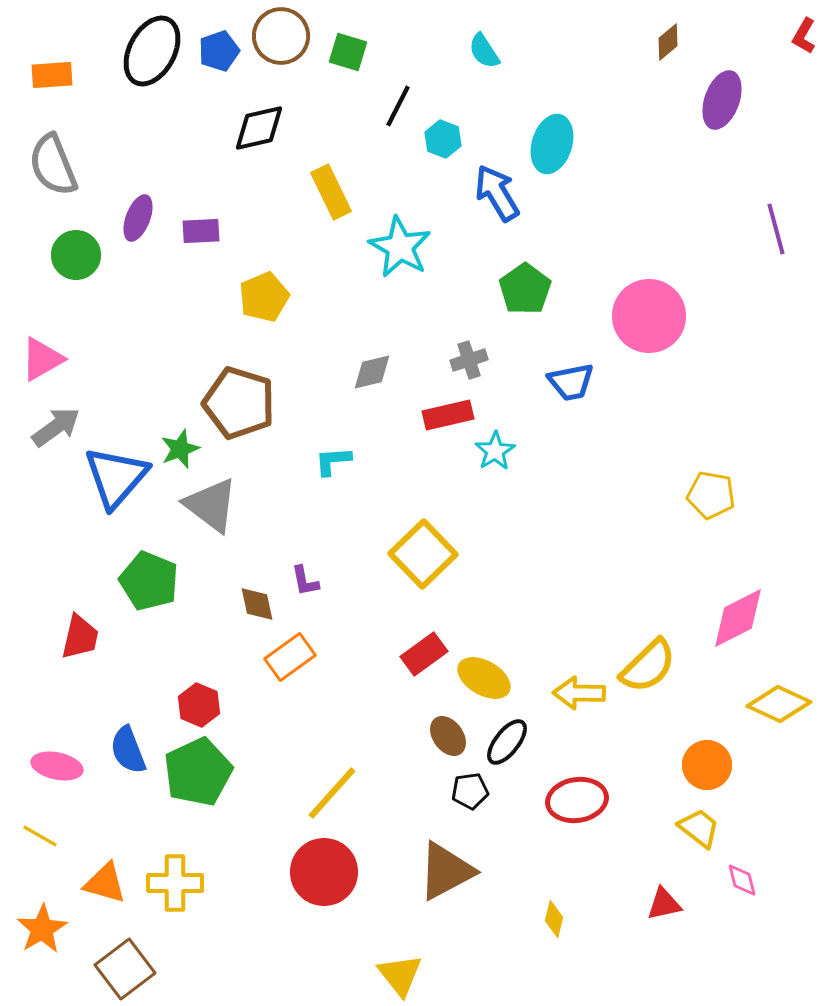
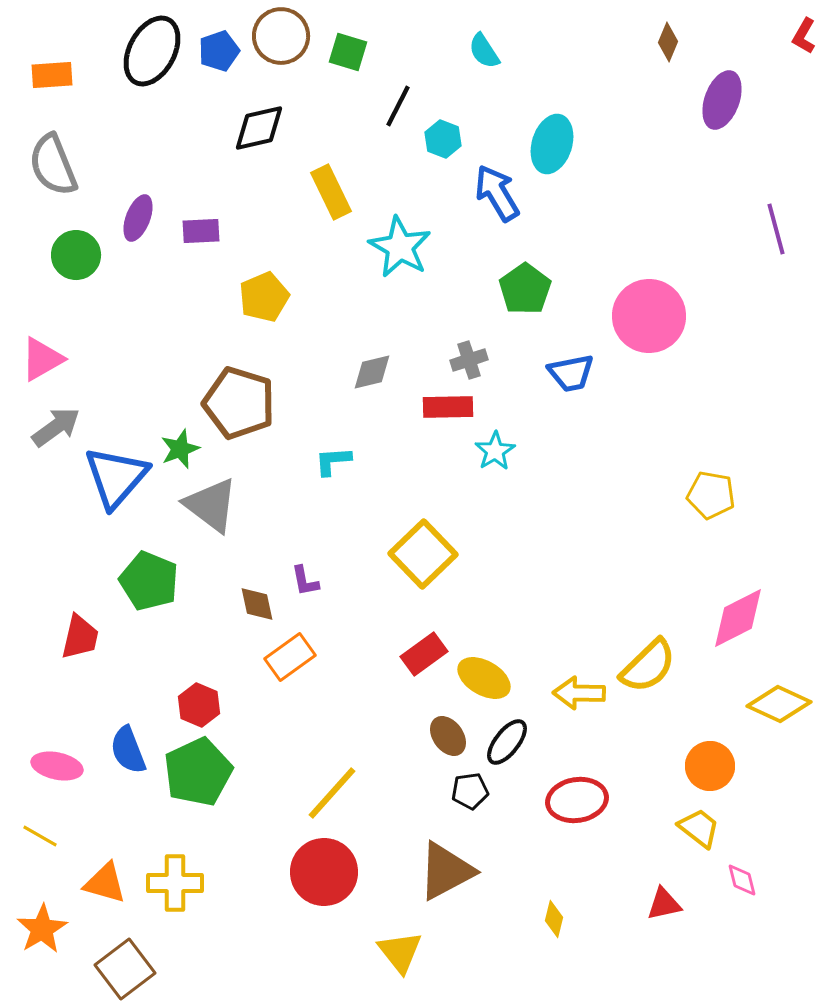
brown diamond at (668, 42): rotated 27 degrees counterclockwise
blue trapezoid at (571, 382): moved 9 px up
red rectangle at (448, 415): moved 8 px up; rotated 12 degrees clockwise
orange circle at (707, 765): moved 3 px right, 1 px down
yellow triangle at (400, 975): moved 23 px up
